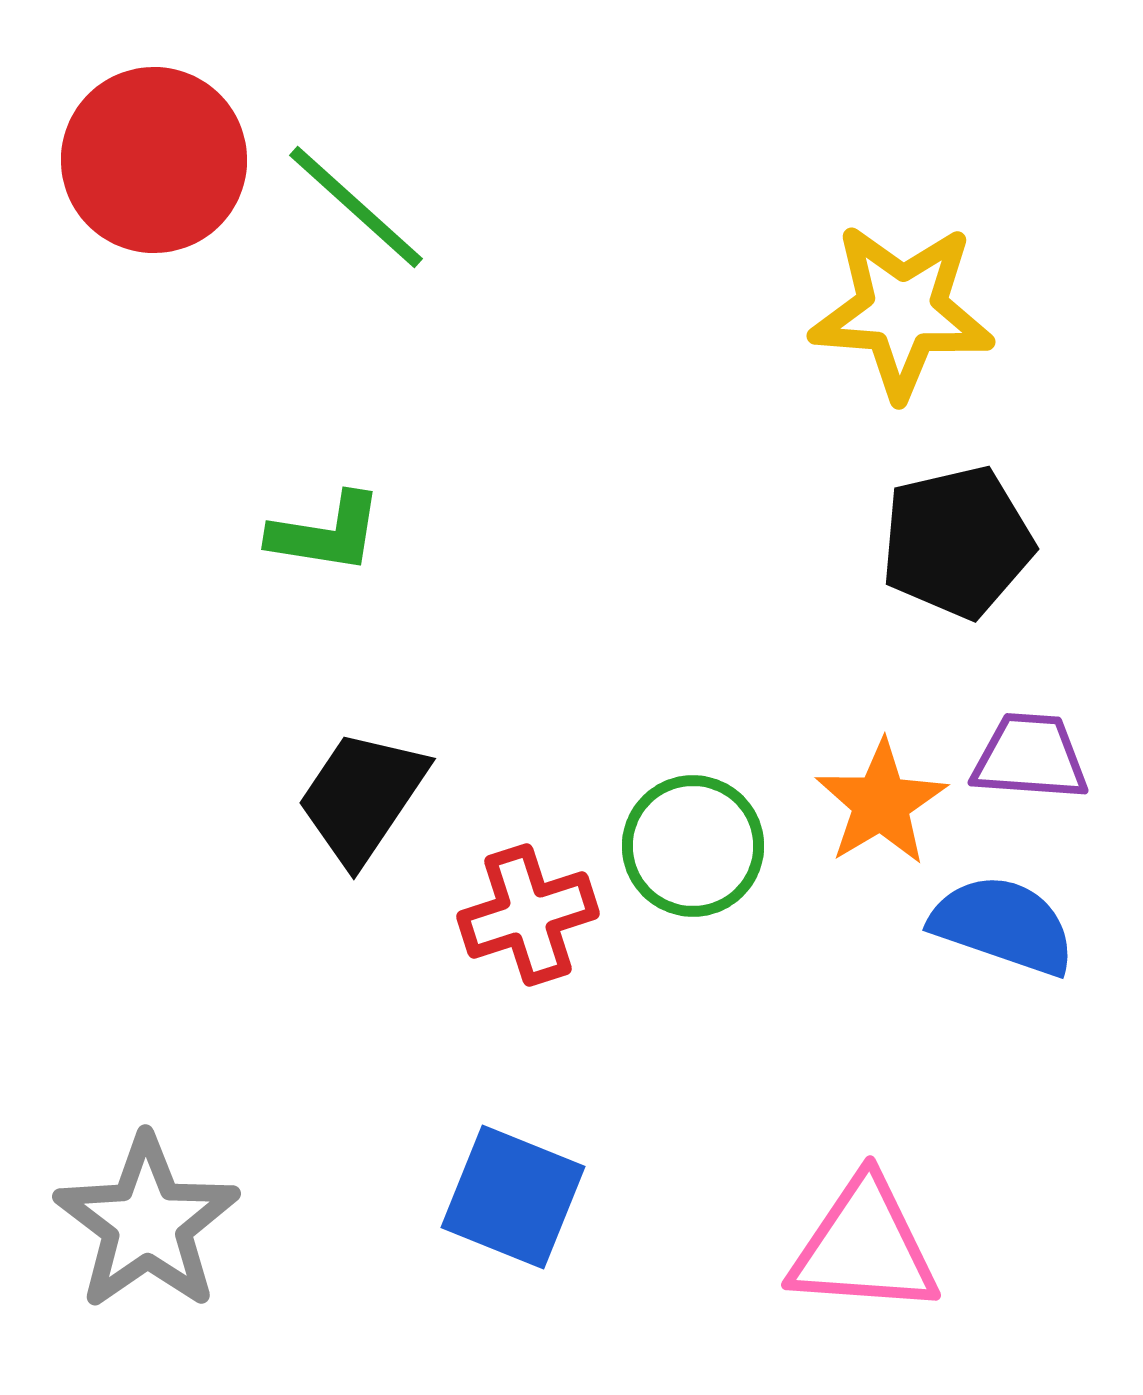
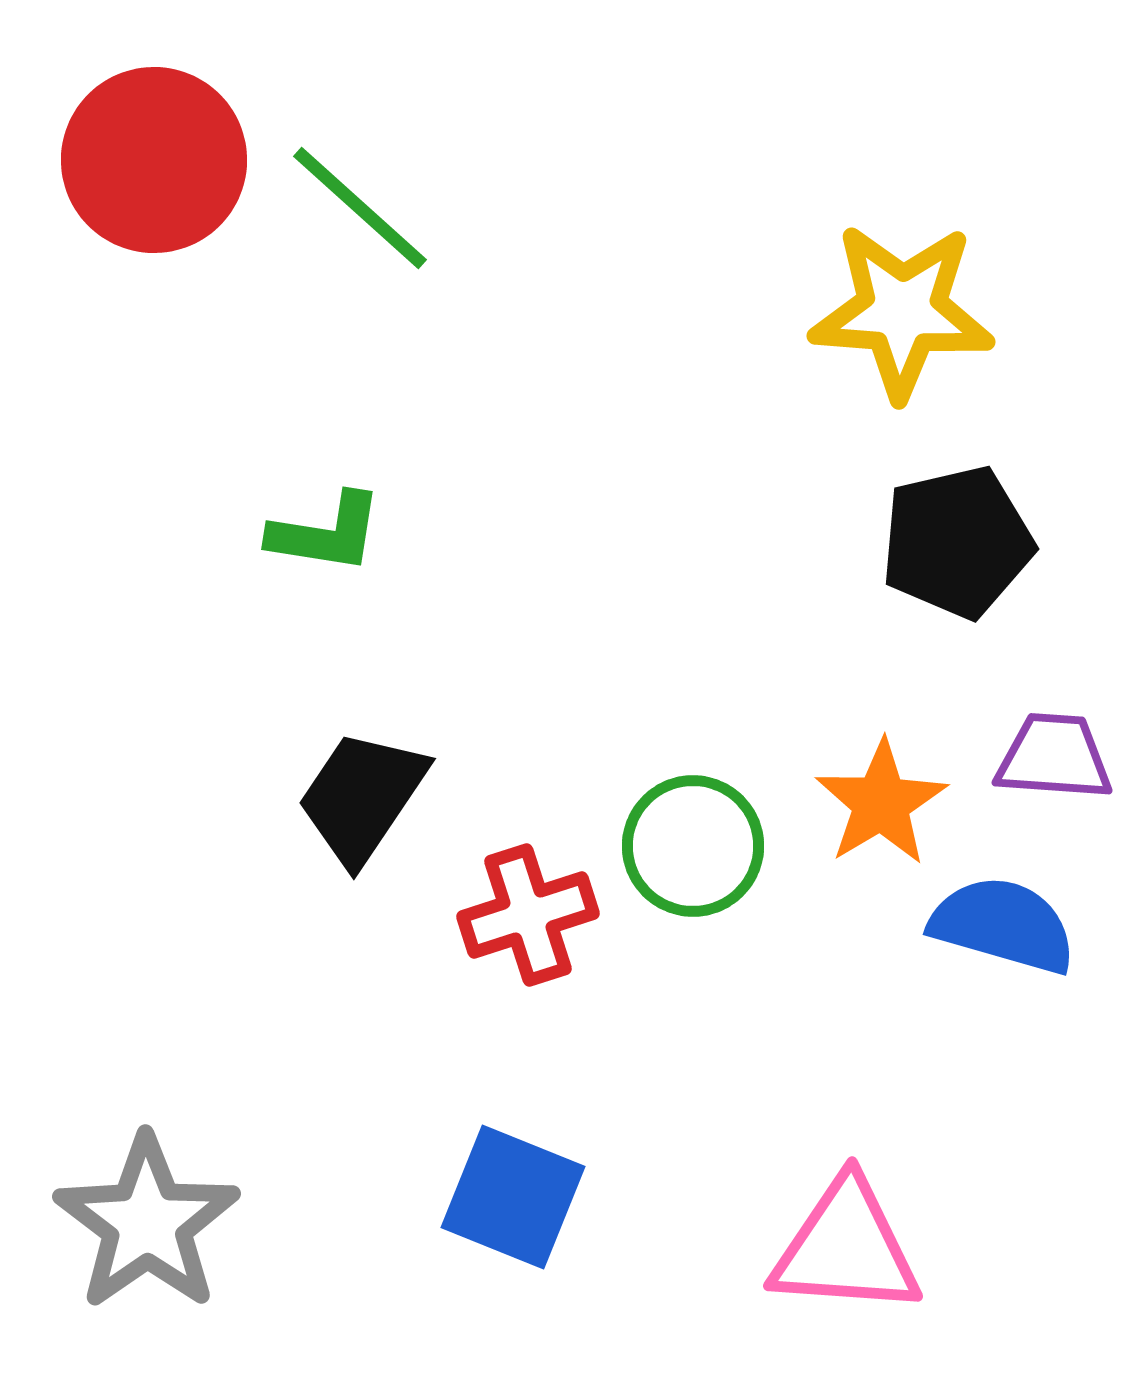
green line: moved 4 px right, 1 px down
purple trapezoid: moved 24 px right
blue semicircle: rotated 3 degrees counterclockwise
pink triangle: moved 18 px left, 1 px down
